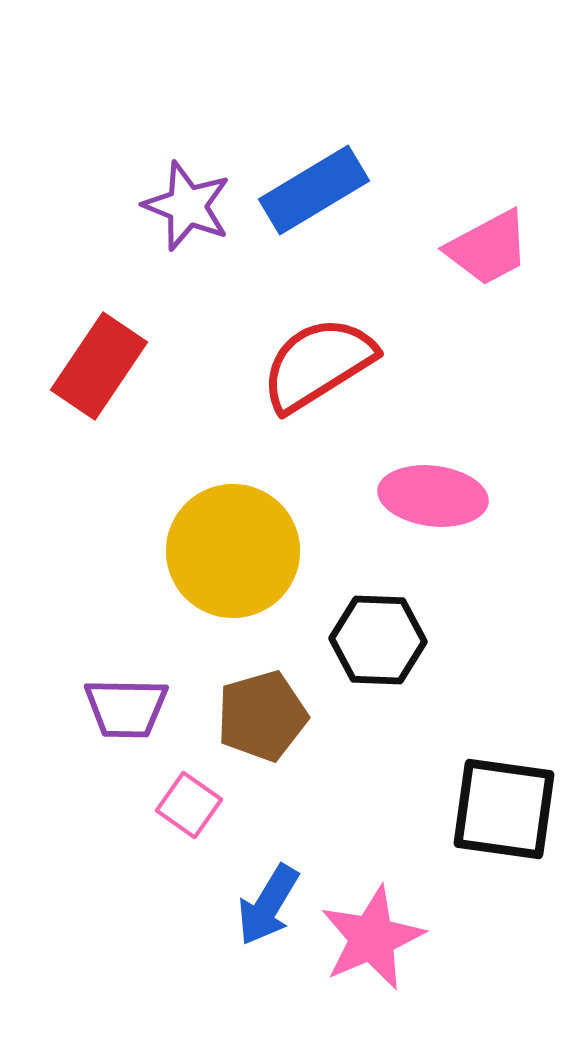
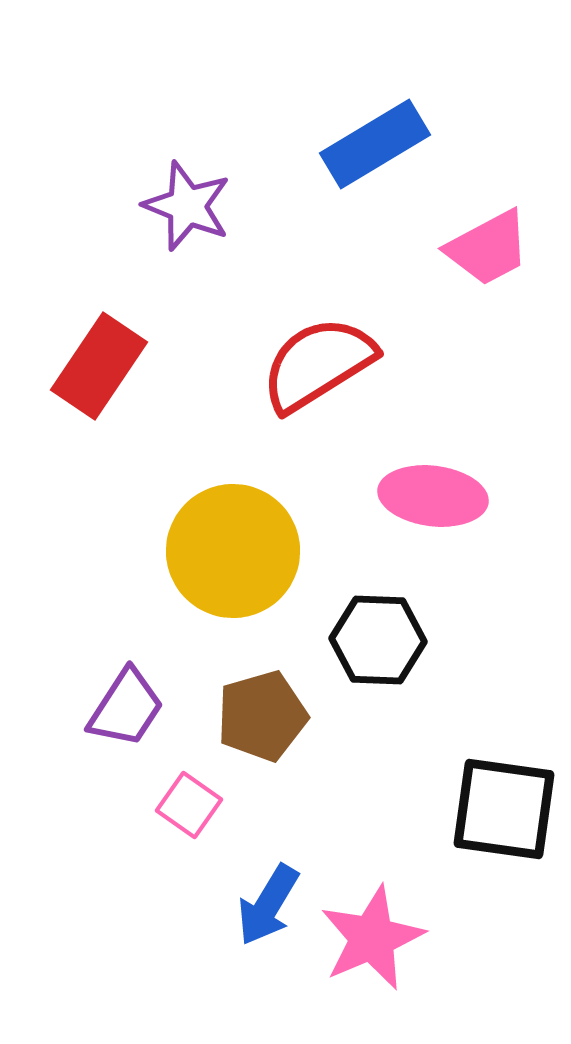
blue rectangle: moved 61 px right, 46 px up
purple trapezoid: rotated 58 degrees counterclockwise
